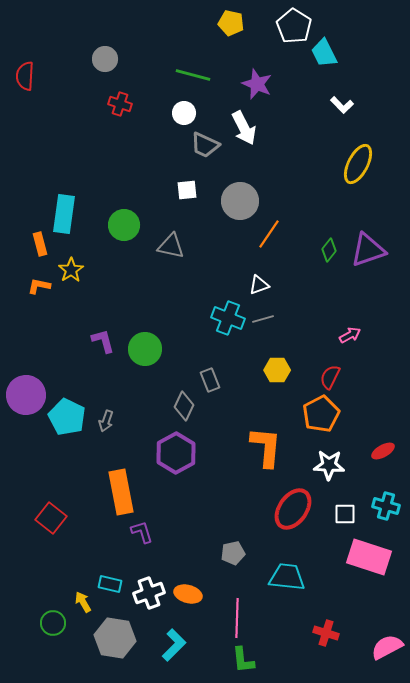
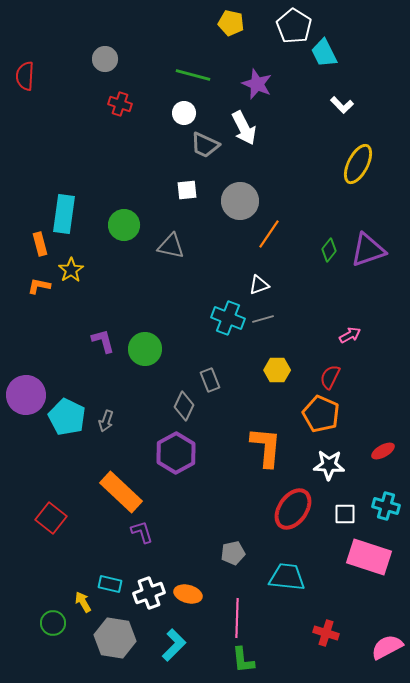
orange pentagon at (321, 414): rotated 21 degrees counterclockwise
orange rectangle at (121, 492): rotated 36 degrees counterclockwise
